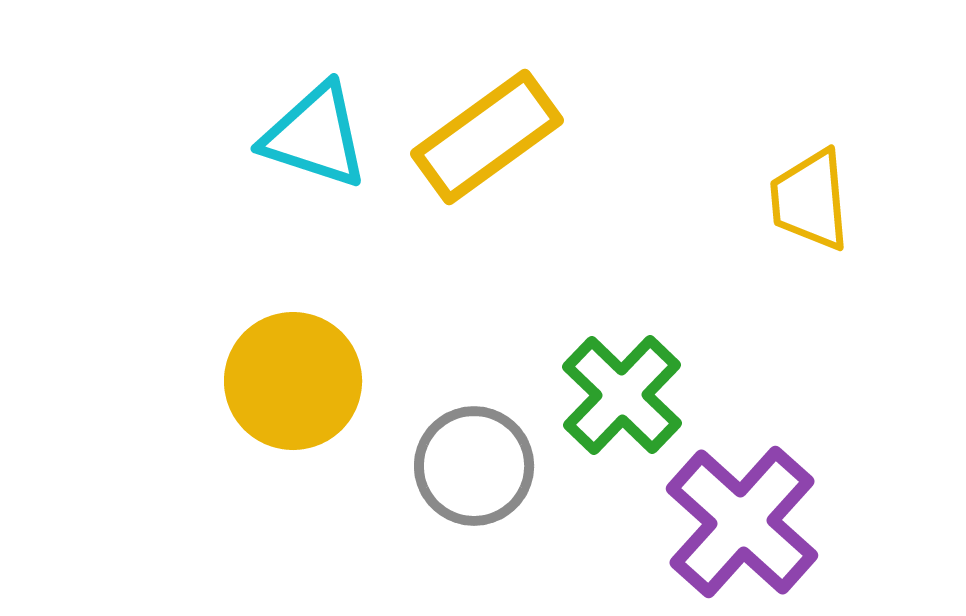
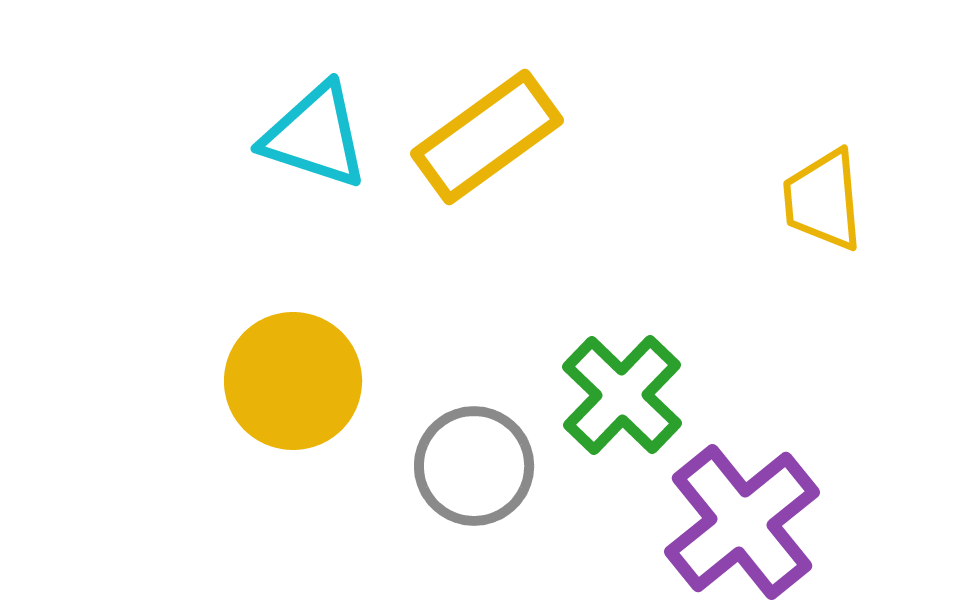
yellow trapezoid: moved 13 px right
purple cross: rotated 9 degrees clockwise
